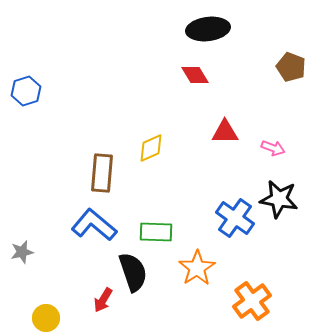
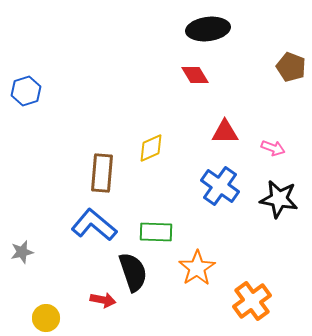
blue cross: moved 15 px left, 32 px up
red arrow: rotated 110 degrees counterclockwise
